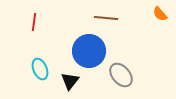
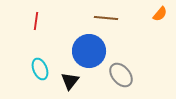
orange semicircle: rotated 98 degrees counterclockwise
red line: moved 2 px right, 1 px up
